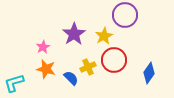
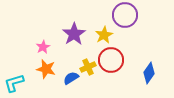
yellow star: moved 1 px up
red circle: moved 3 px left
blue semicircle: rotated 77 degrees counterclockwise
